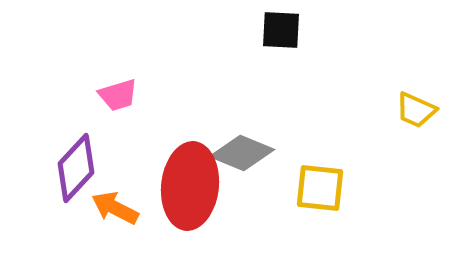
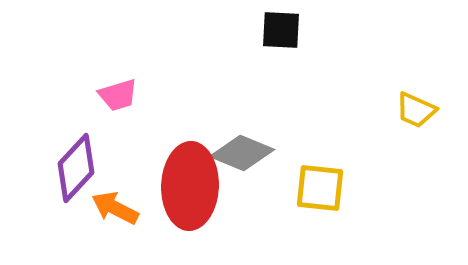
red ellipse: rotated 4 degrees counterclockwise
